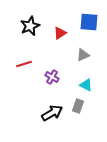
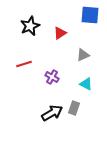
blue square: moved 1 px right, 7 px up
cyan triangle: moved 1 px up
gray rectangle: moved 4 px left, 2 px down
